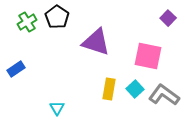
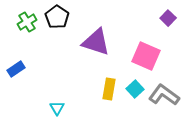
pink square: moved 2 px left; rotated 12 degrees clockwise
